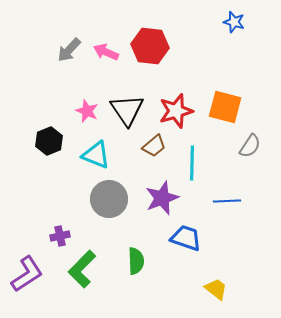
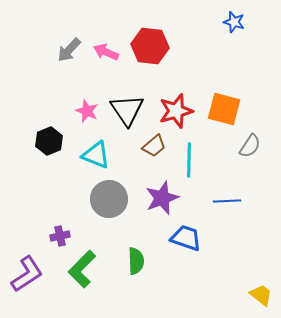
orange square: moved 1 px left, 2 px down
cyan line: moved 3 px left, 3 px up
yellow trapezoid: moved 45 px right, 6 px down
